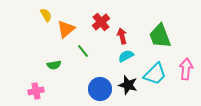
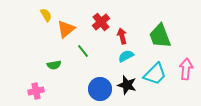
black star: moved 1 px left
